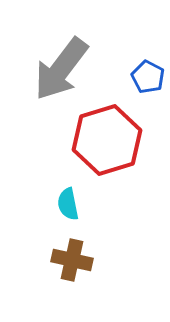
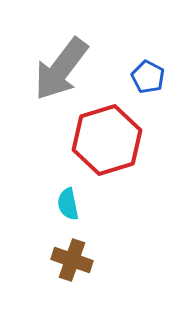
brown cross: rotated 6 degrees clockwise
